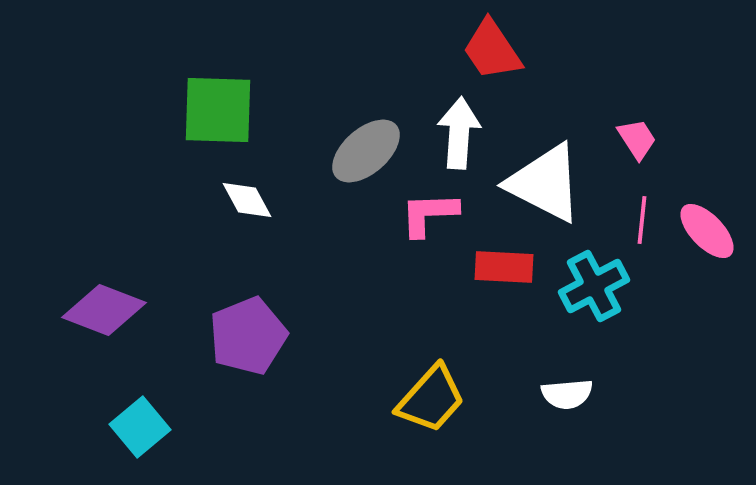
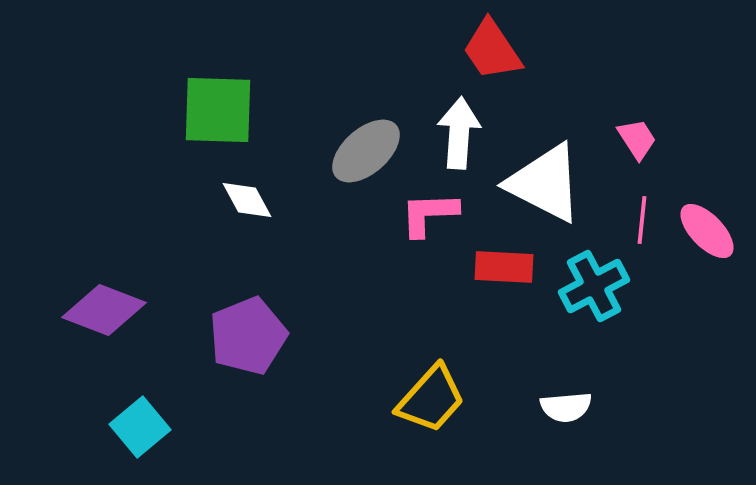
white semicircle: moved 1 px left, 13 px down
